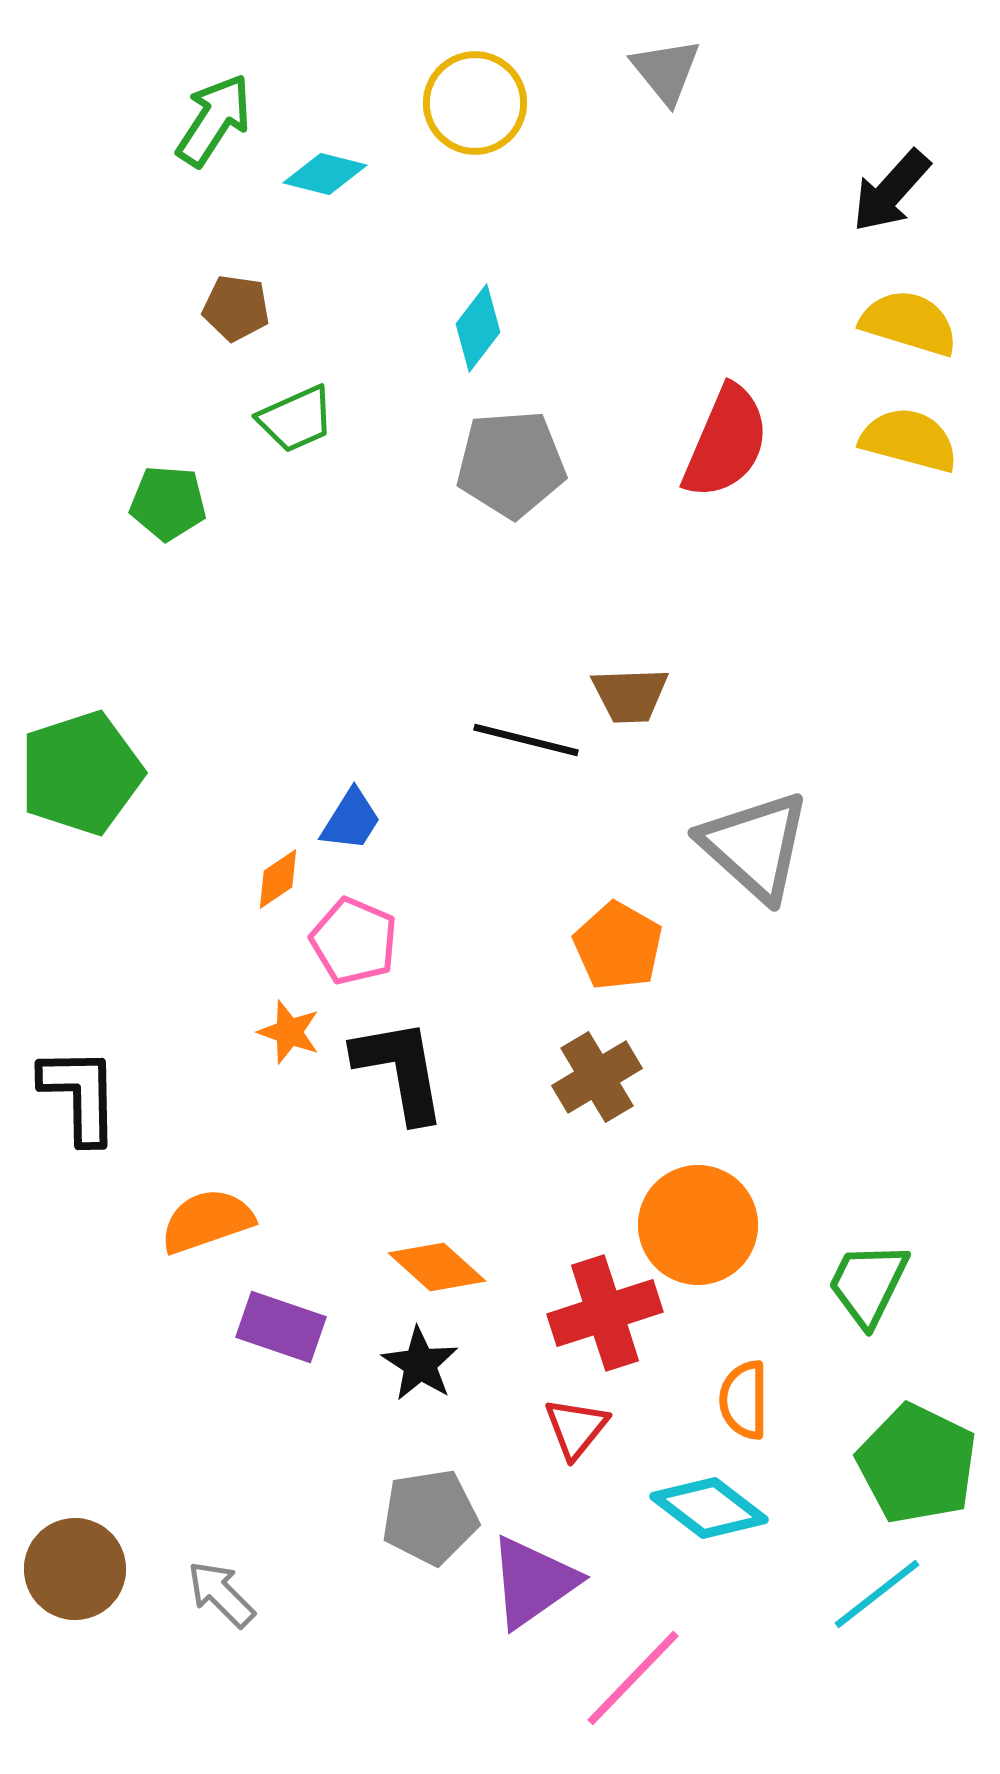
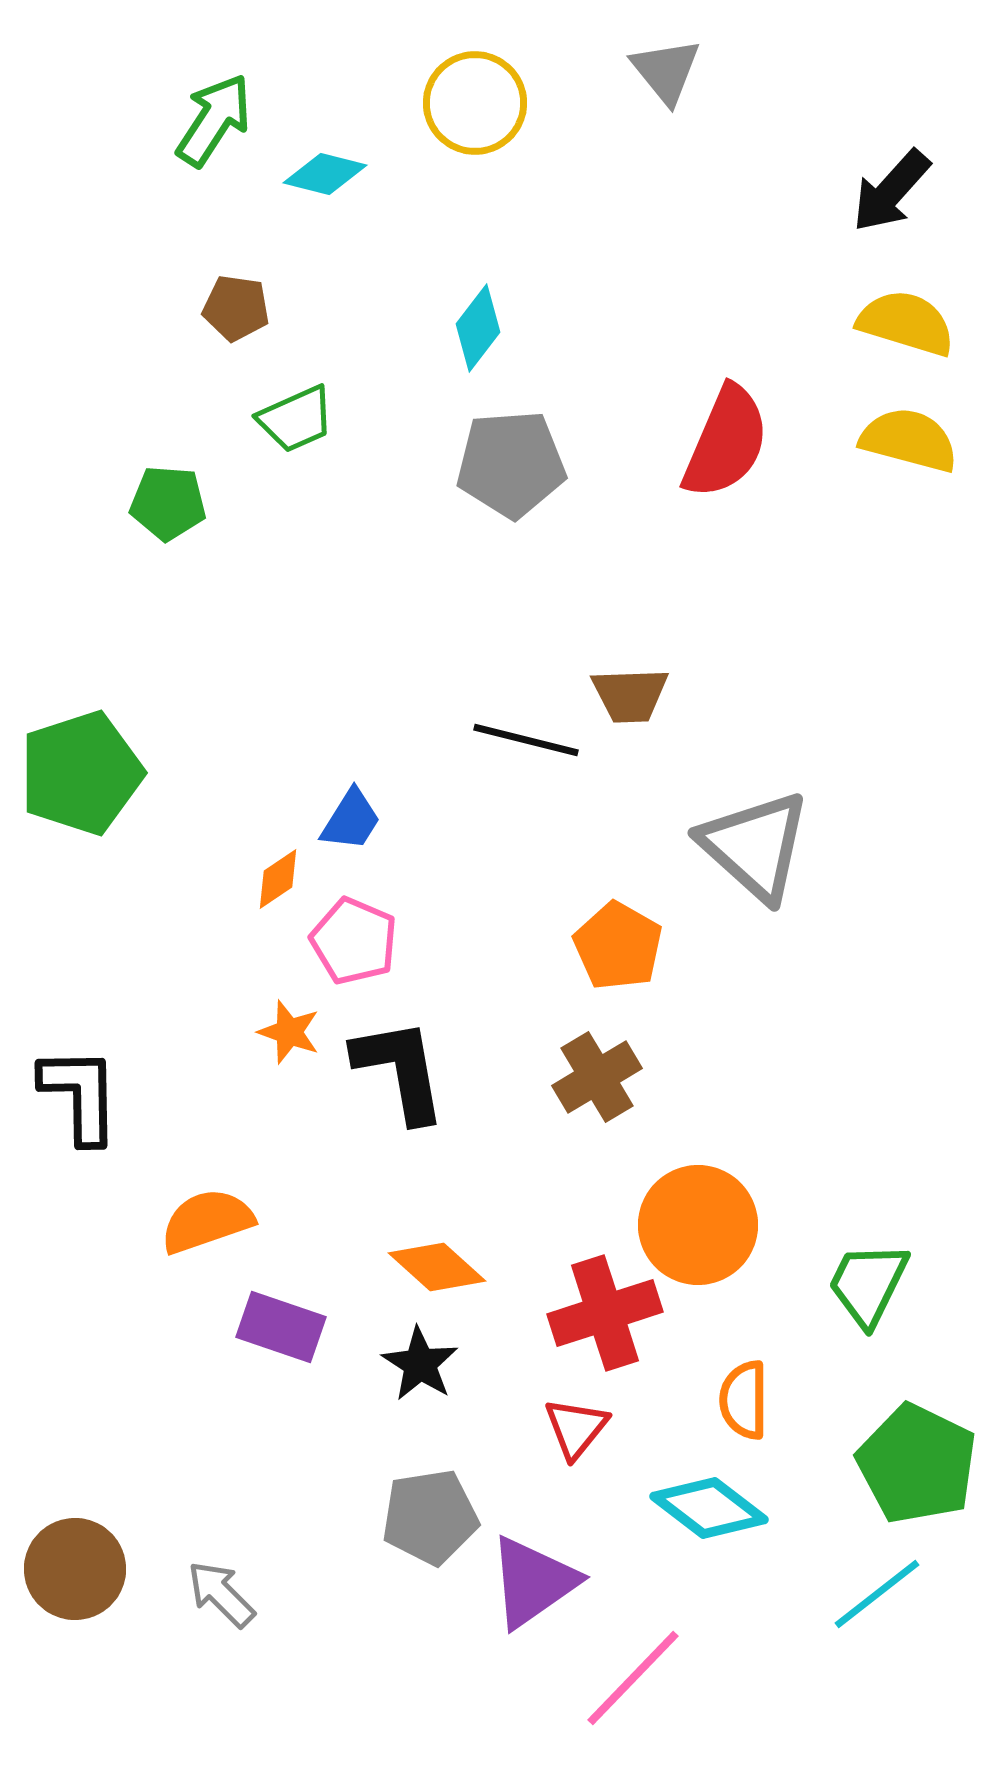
yellow semicircle at (909, 323): moved 3 px left
